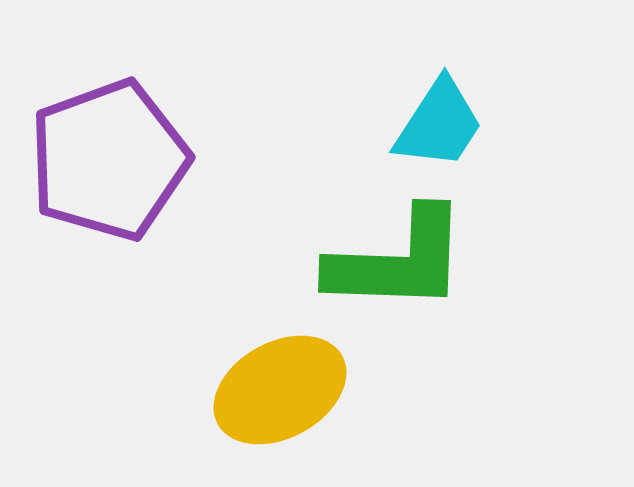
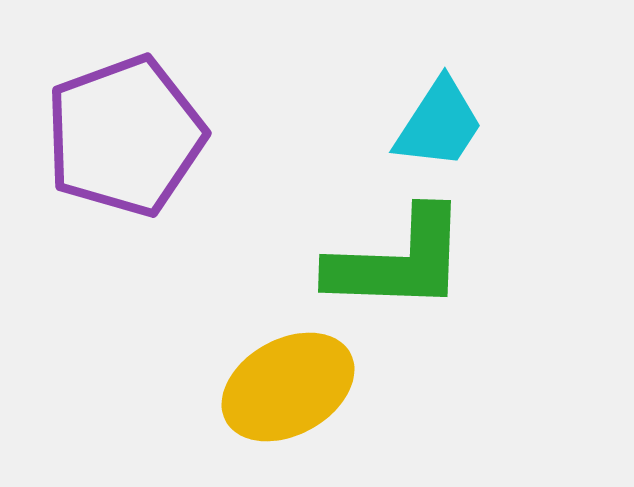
purple pentagon: moved 16 px right, 24 px up
yellow ellipse: moved 8 px right, 3 px up
